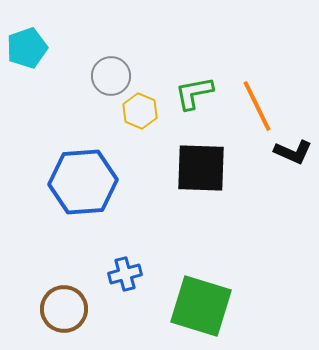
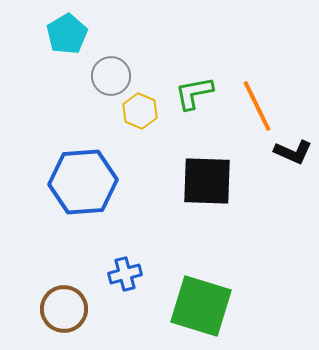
cyan pentagon: moved 40 px right, 14 px up; rotated 12 degrees counterclockwise
black square: moved 6 px right, 13 px down
